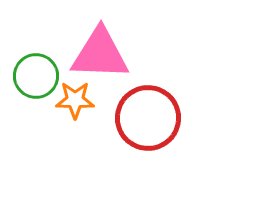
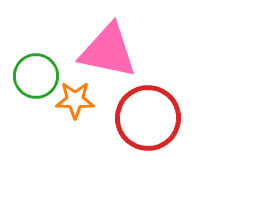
pink triangle: moved 8 px right, 3 px up; rotated 10 degrees clockwise
